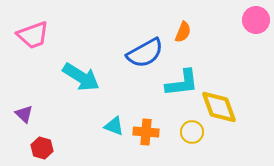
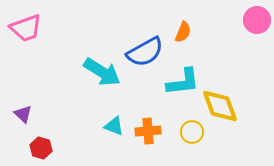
pink circle: moved 1 px right
pink trapezoid: moved 7 px left, 7 px up
blue semicircle: moved 1 px up
cyan arrow: moved 21 px right, 5 px up
cyan L-shape: moved 1 px right, 1 px up
yellow diamond: moved 1 px right, 1 px up
purple triangle: moved 1 px left
orange cross: moved 2 px right, 1 px up; rotated 10 degrees counterclockwise
red hexagon: moved 1 px left
